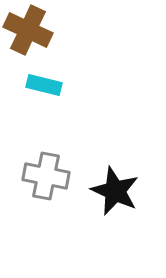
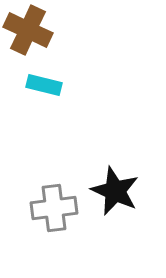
gray cross: moved 8 px right, 32 px down; rotated 18 degrees counterclockwise
